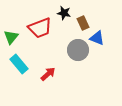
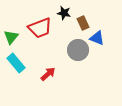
cyan rectangle: moved 3 px left, 1 px up
